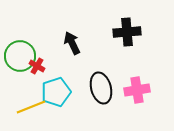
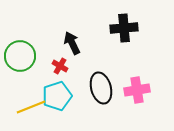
black cross: moved 3 px left, 4 px up
red cross: moved 23 px right
cyan pentagon: moved 1 px right, 4 px down
